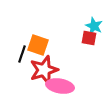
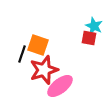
pink ellipse: rotated 48 degrees counterclockwise
